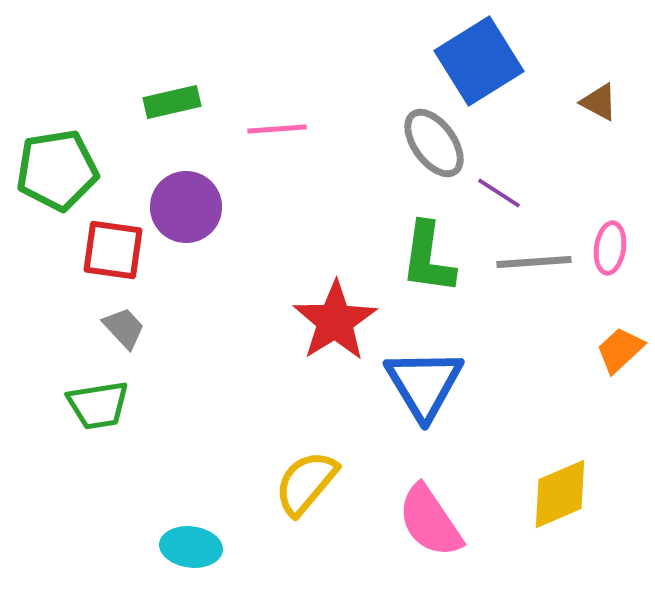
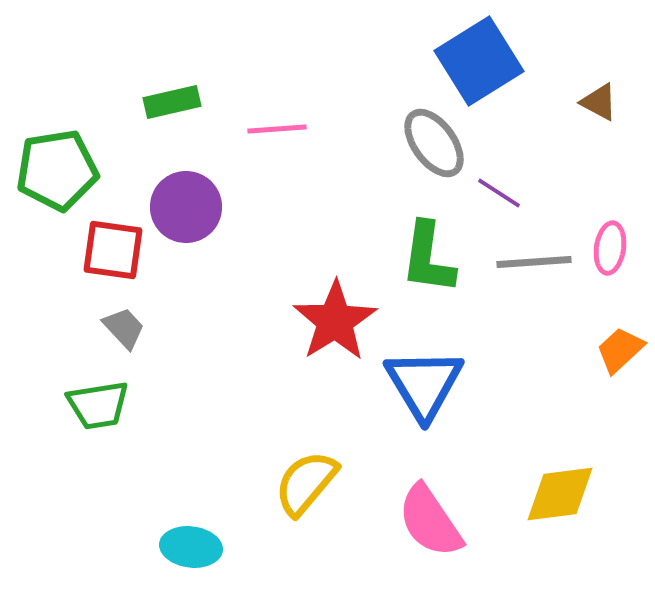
yellow diamond: rotated 16 degrees clockwise
